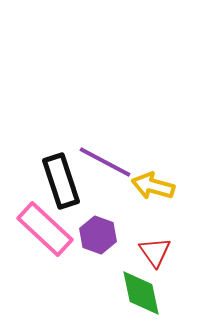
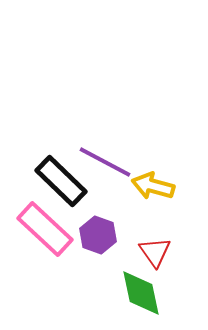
black rectangle: rotated 28 degrees counterclockwise
